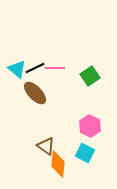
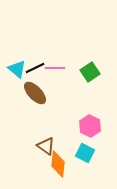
green square: moved 4 px up
